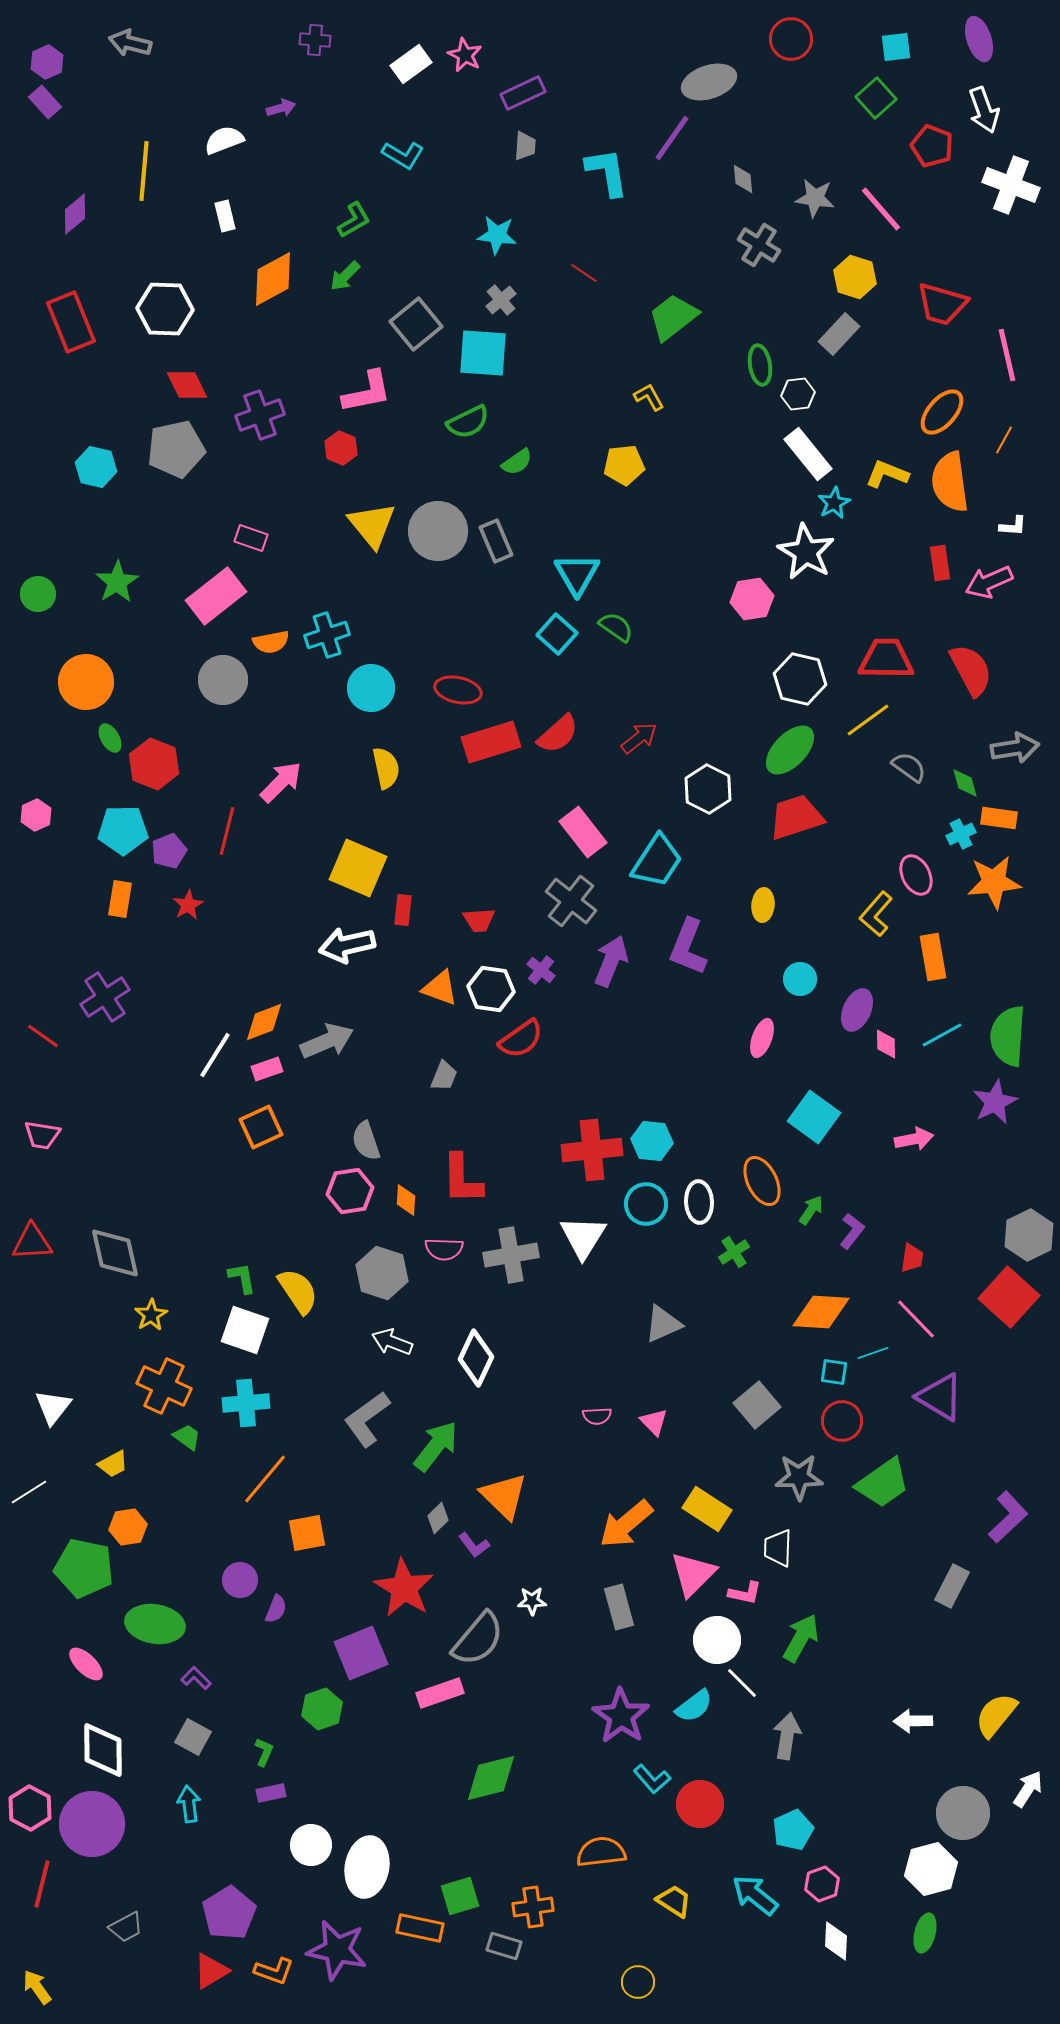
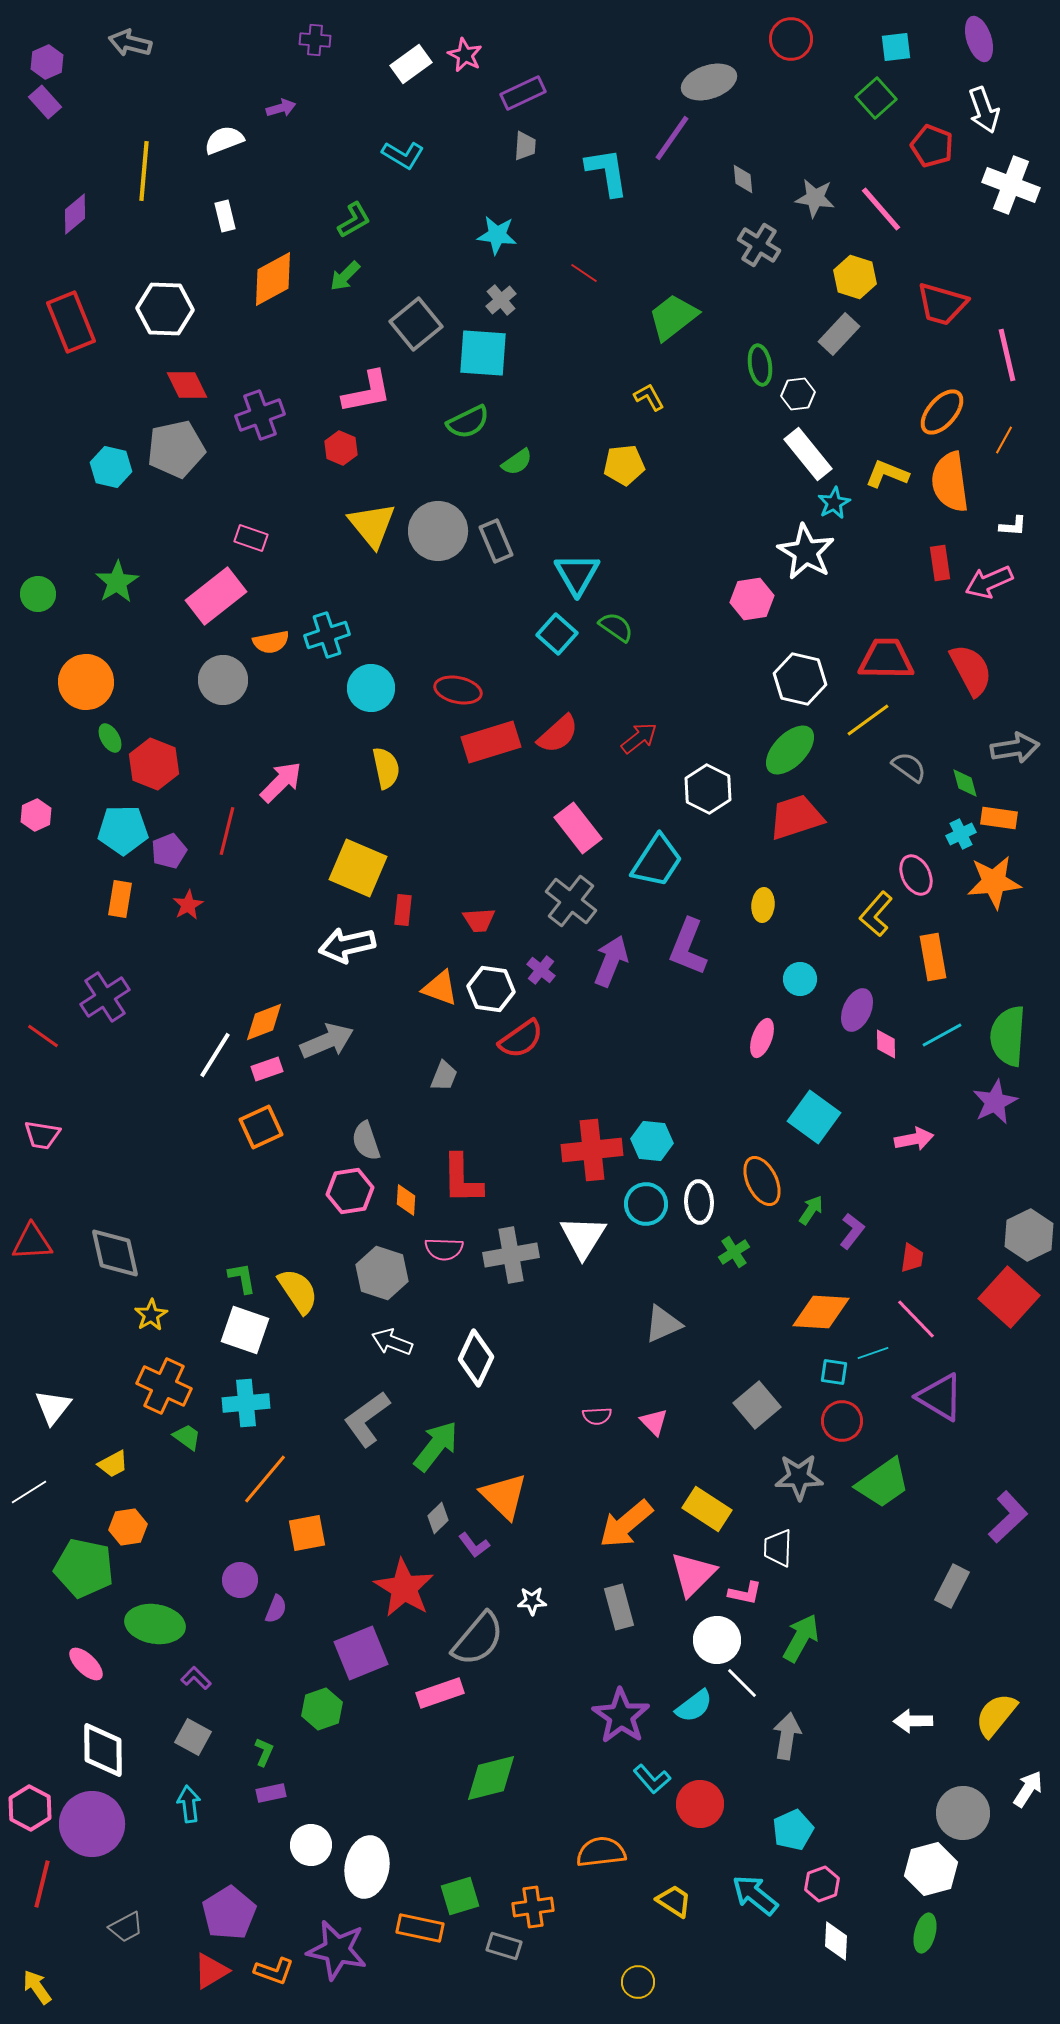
cyan hexagon at (96, 467): moved 15 px right
pink rectangle at (583, 832): moved 5 px left, 4 px up
